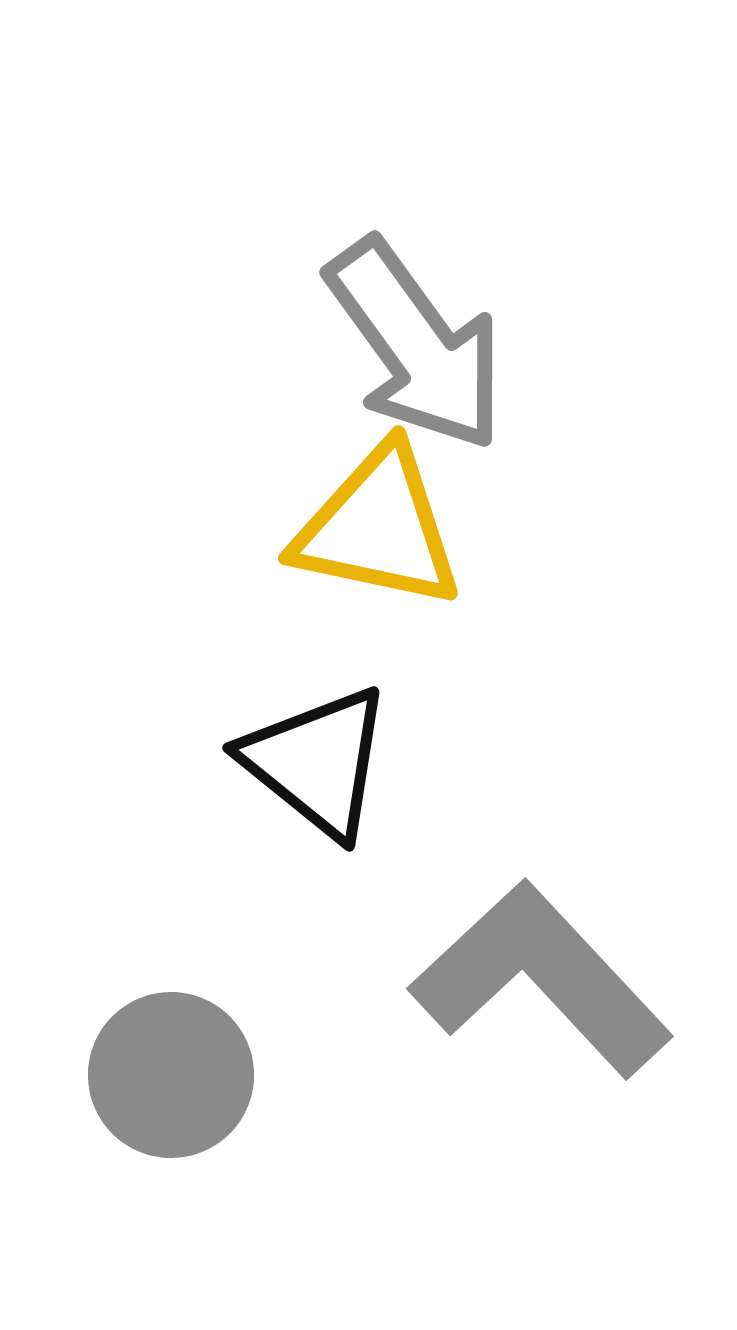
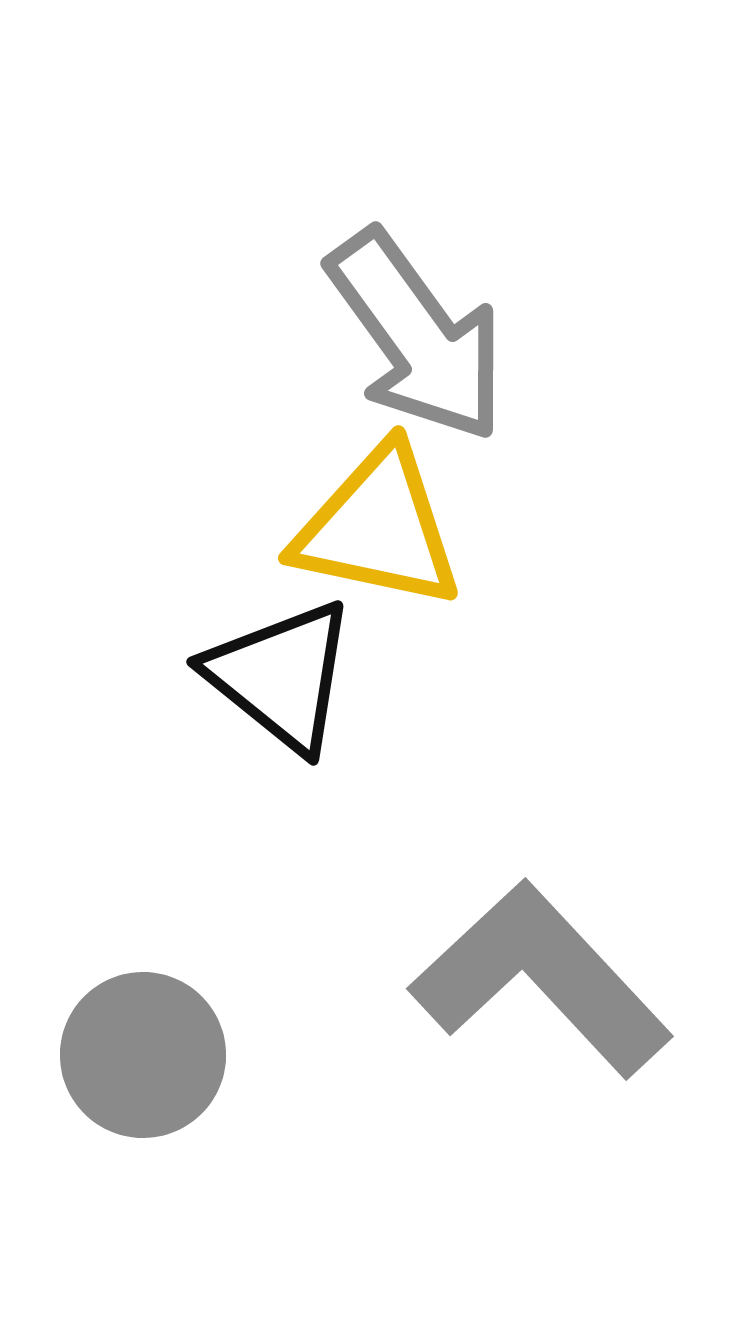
gray arrow: moved 1 px right, 9 px up
black triangle: moved 36 px left, 86 px up
gray circle: moved 28 px left, 20 px up
